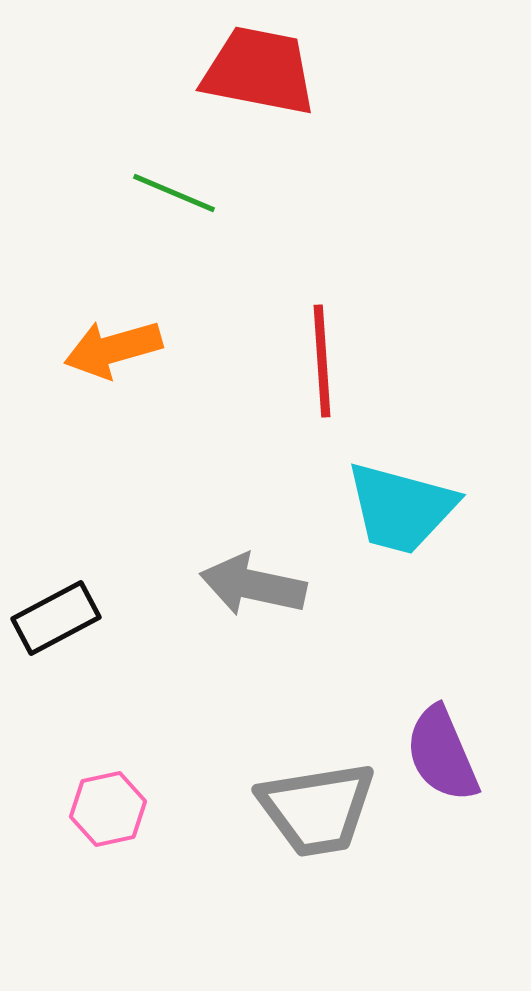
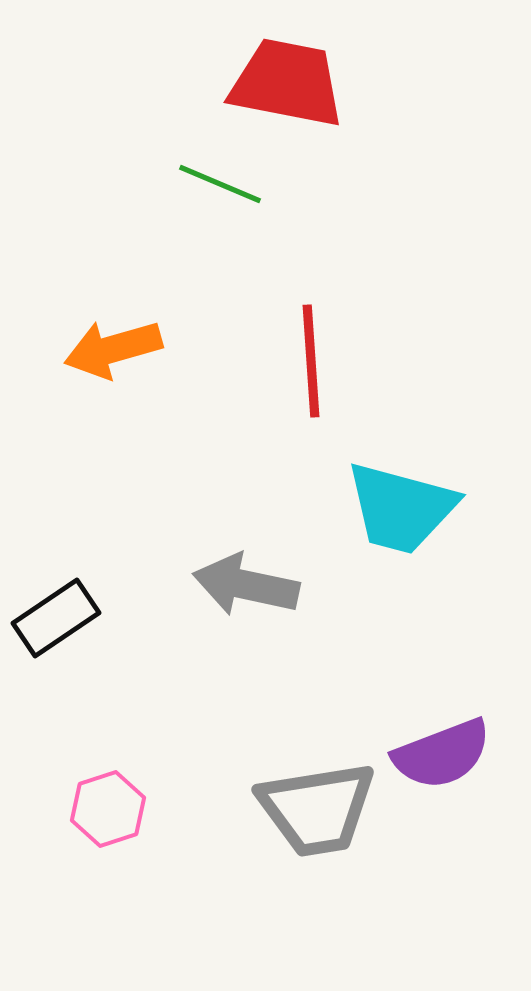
red trapezoid: moved 28 px right, 12 px down
green line: moved 46 px right, 9 px up
red line: moved 11 px left
gray arrow: moved 7 px left
black rectangle: rotated 6 degrees counterclockwise
purple semicircle: rotated 88 degrees counterclockwise
pink hexagon: rotated 6 degrees counterclockwise
